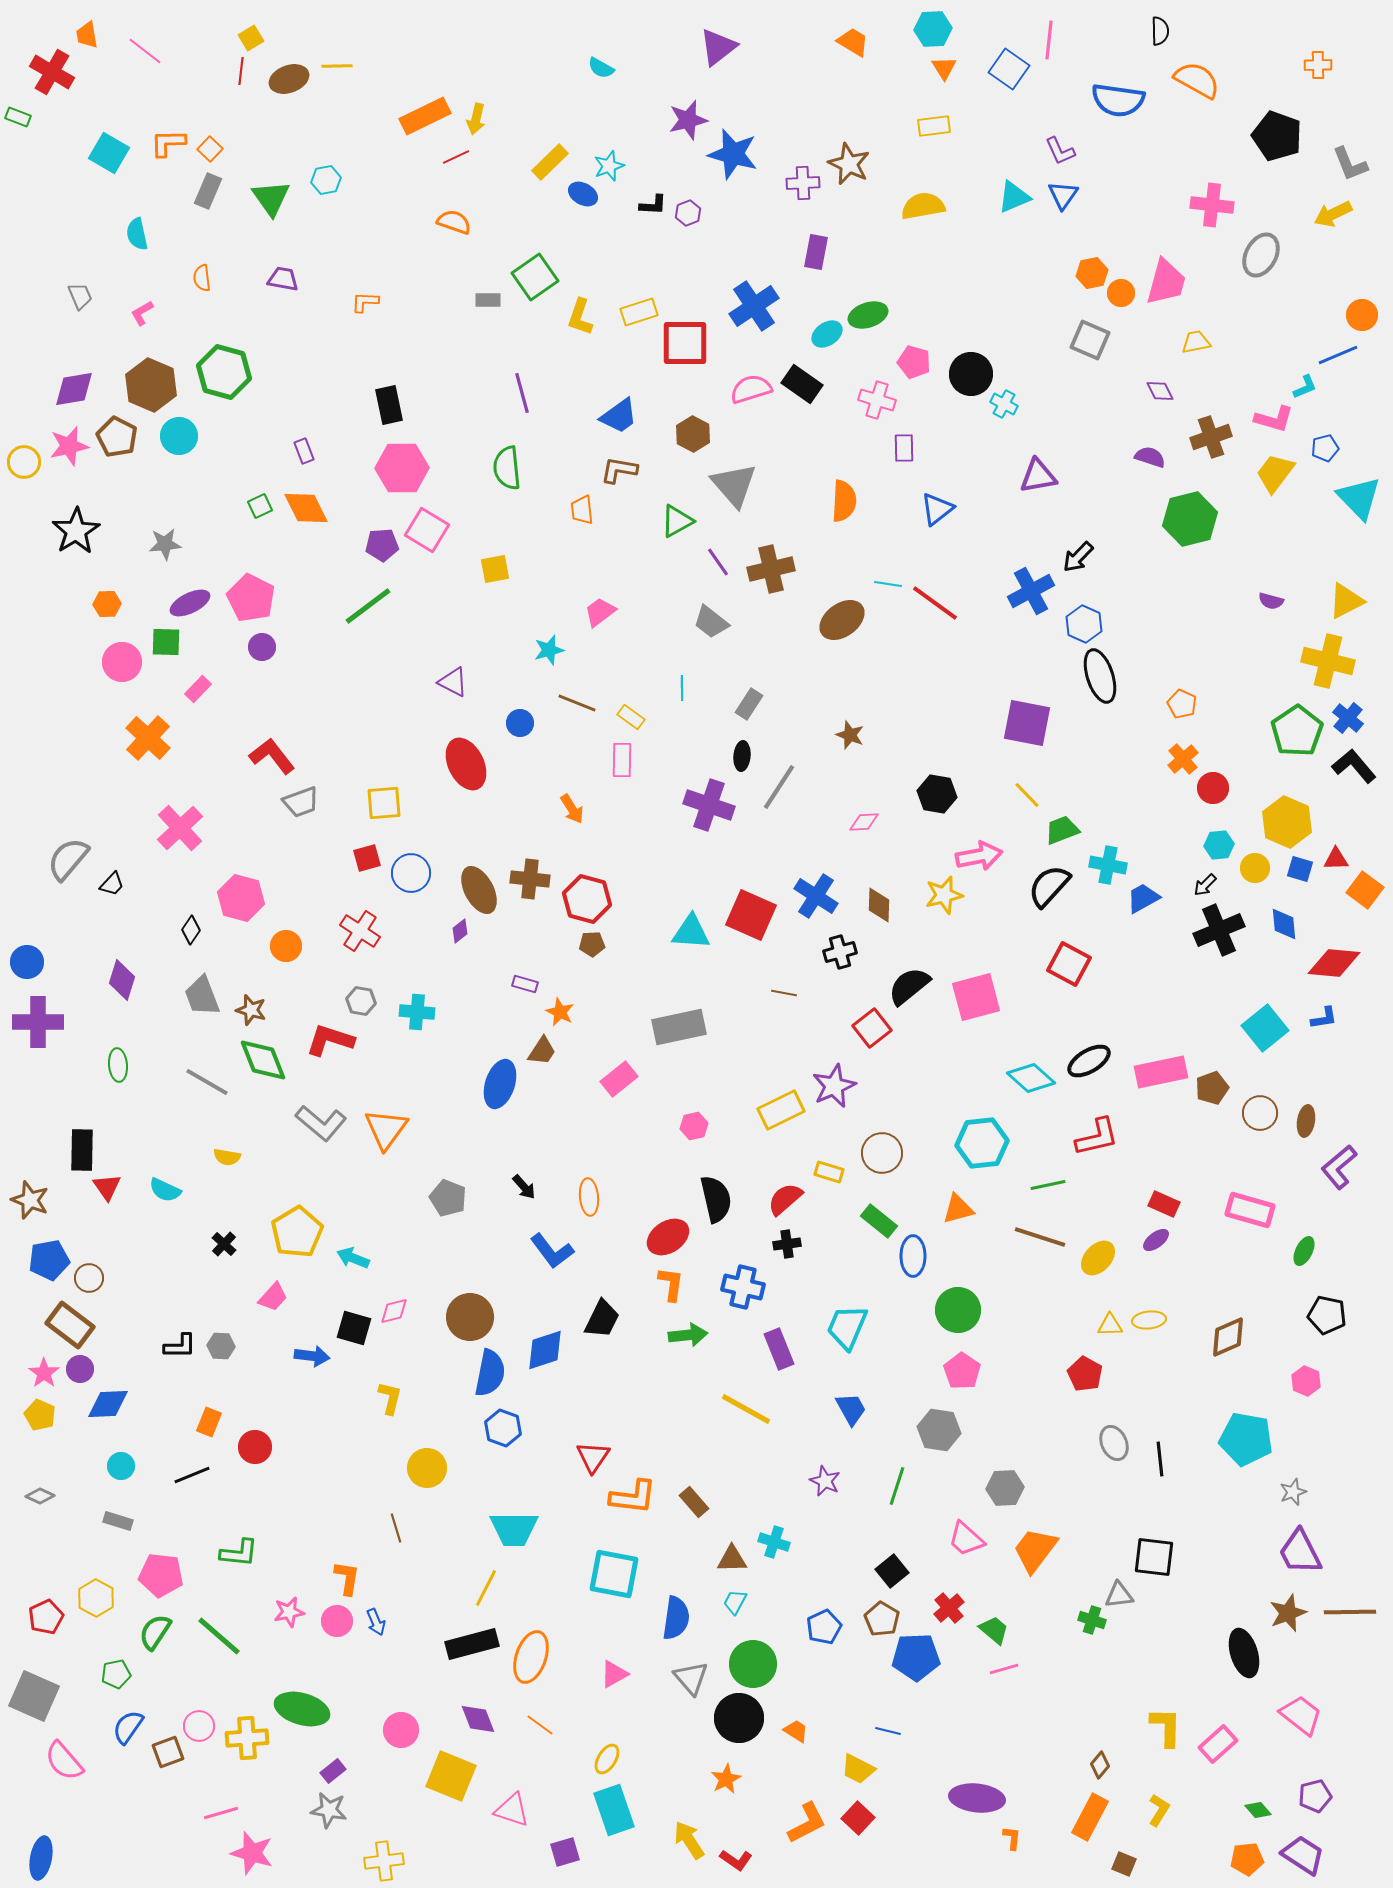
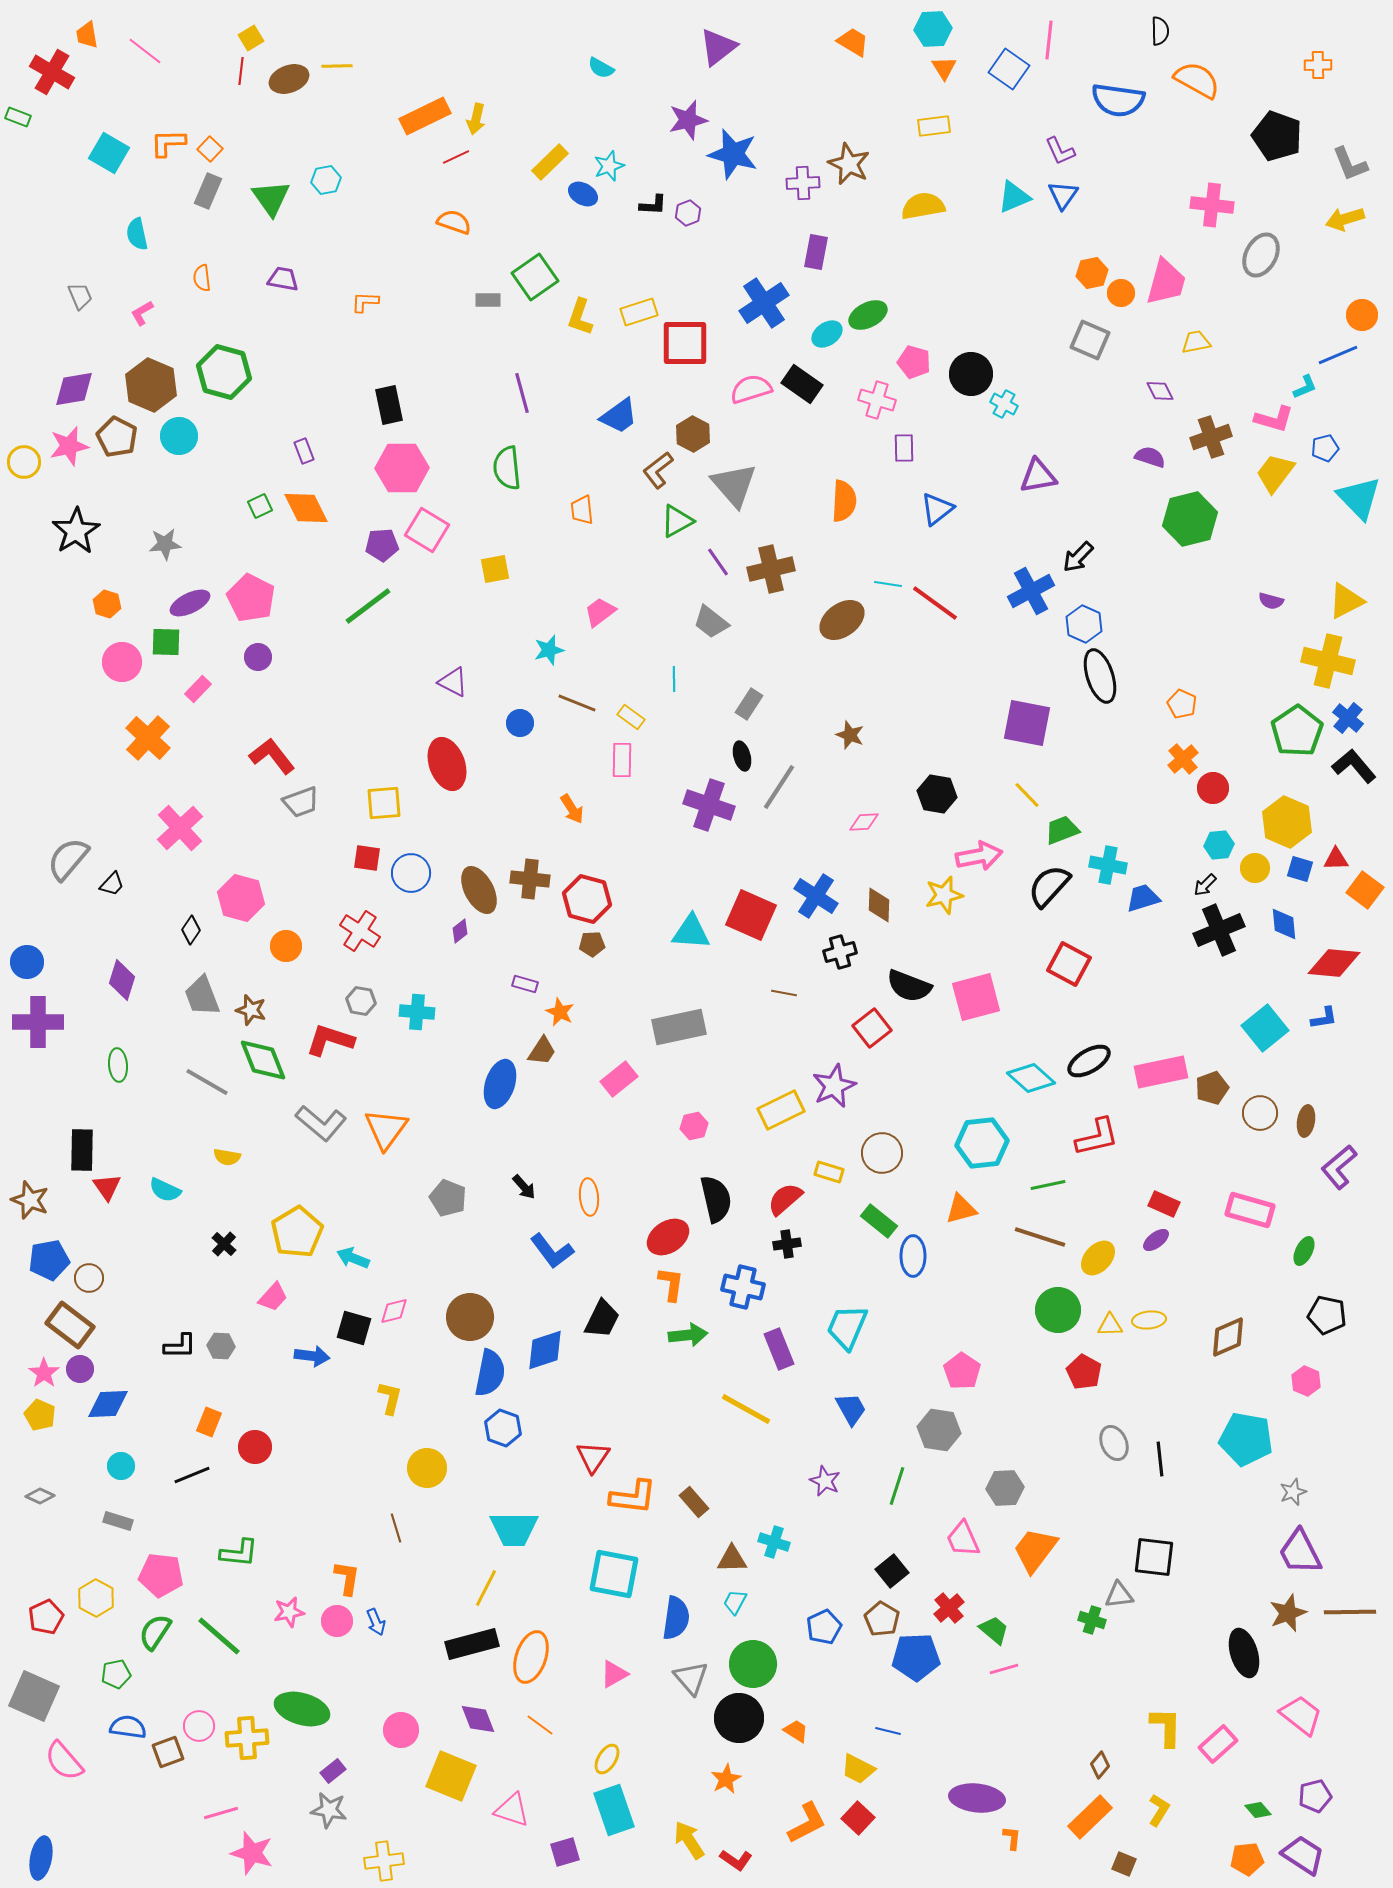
yellow arrow at (1333, 214): moved 12 px right, 5 px down; rotated 9 degrees clockwise
blue cross at (754, 306): moved 10 px right, 3 px up
green ellipse at (868, 315): rotated 9 degrees counterclockwise
brown L-shape at (619, 470): moved 39 px right; rotated 48 degrees counterclockwise
orange hexagon at (107, 604): rotated 20 degrees clockwise
purple circle at (262, 647): moved 4 px left, 10 px down
cyan line at (682, 688): moved 8 px left, 9 px up
black ellipse at (742, 756): rotated 20 degrees counterclockwise
red ellipse at (466, 764): moved 19 px left; rotated 6 degrees clockwise
red square at (367, 858): rotated 24 degrees clockwise
blue trapezoid at (1143, 898): rotated 12 degrees clockwise
black semicircle at (909, 986): rotated 120 degrees counterclockwise
orange triangle at (958, 1209): moved 3 px right
green circle at (958, 1310): moved 100 px right
red pentagon at (1085, 1374): moved 1 px left, 2 px up
pink trapezoid at (966, 1539): moved 3 px left; rotated 24 degrees clockwise
blue semicircle at (128, 1727): rotated 63 degrees clockwise
orange rectangle at (1090, 1817): rotated 18 degrees clockwise
